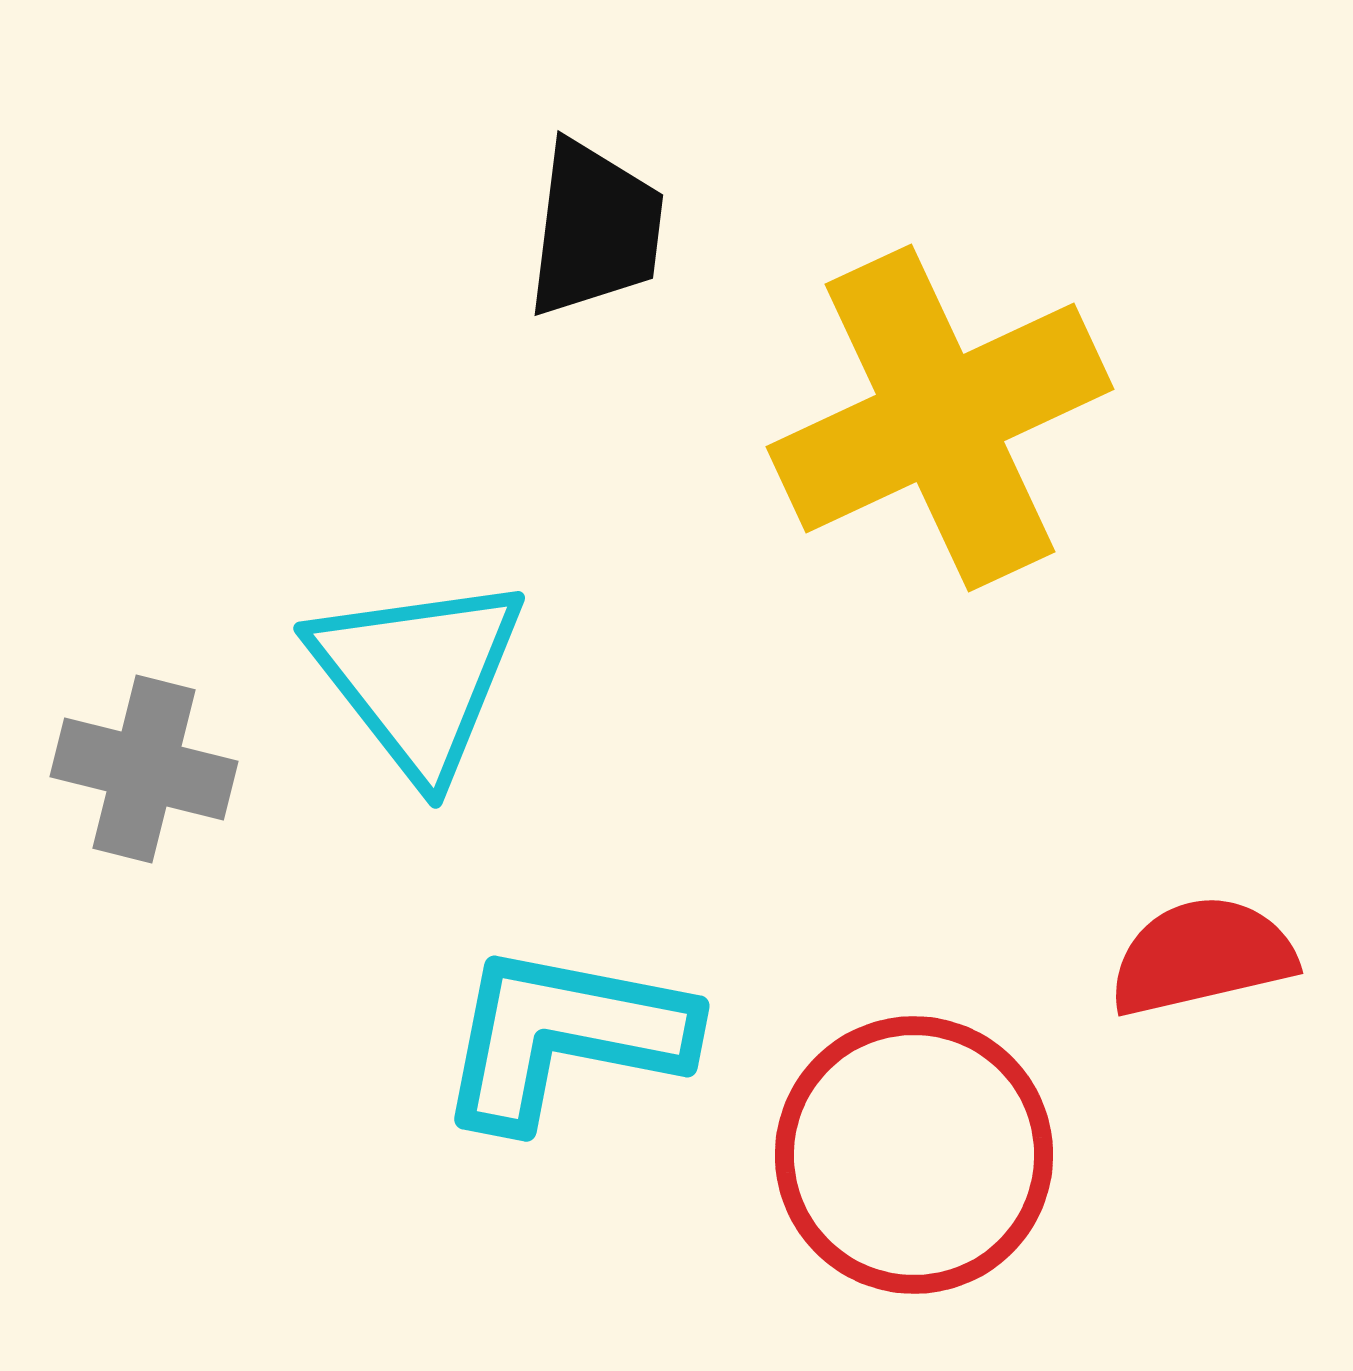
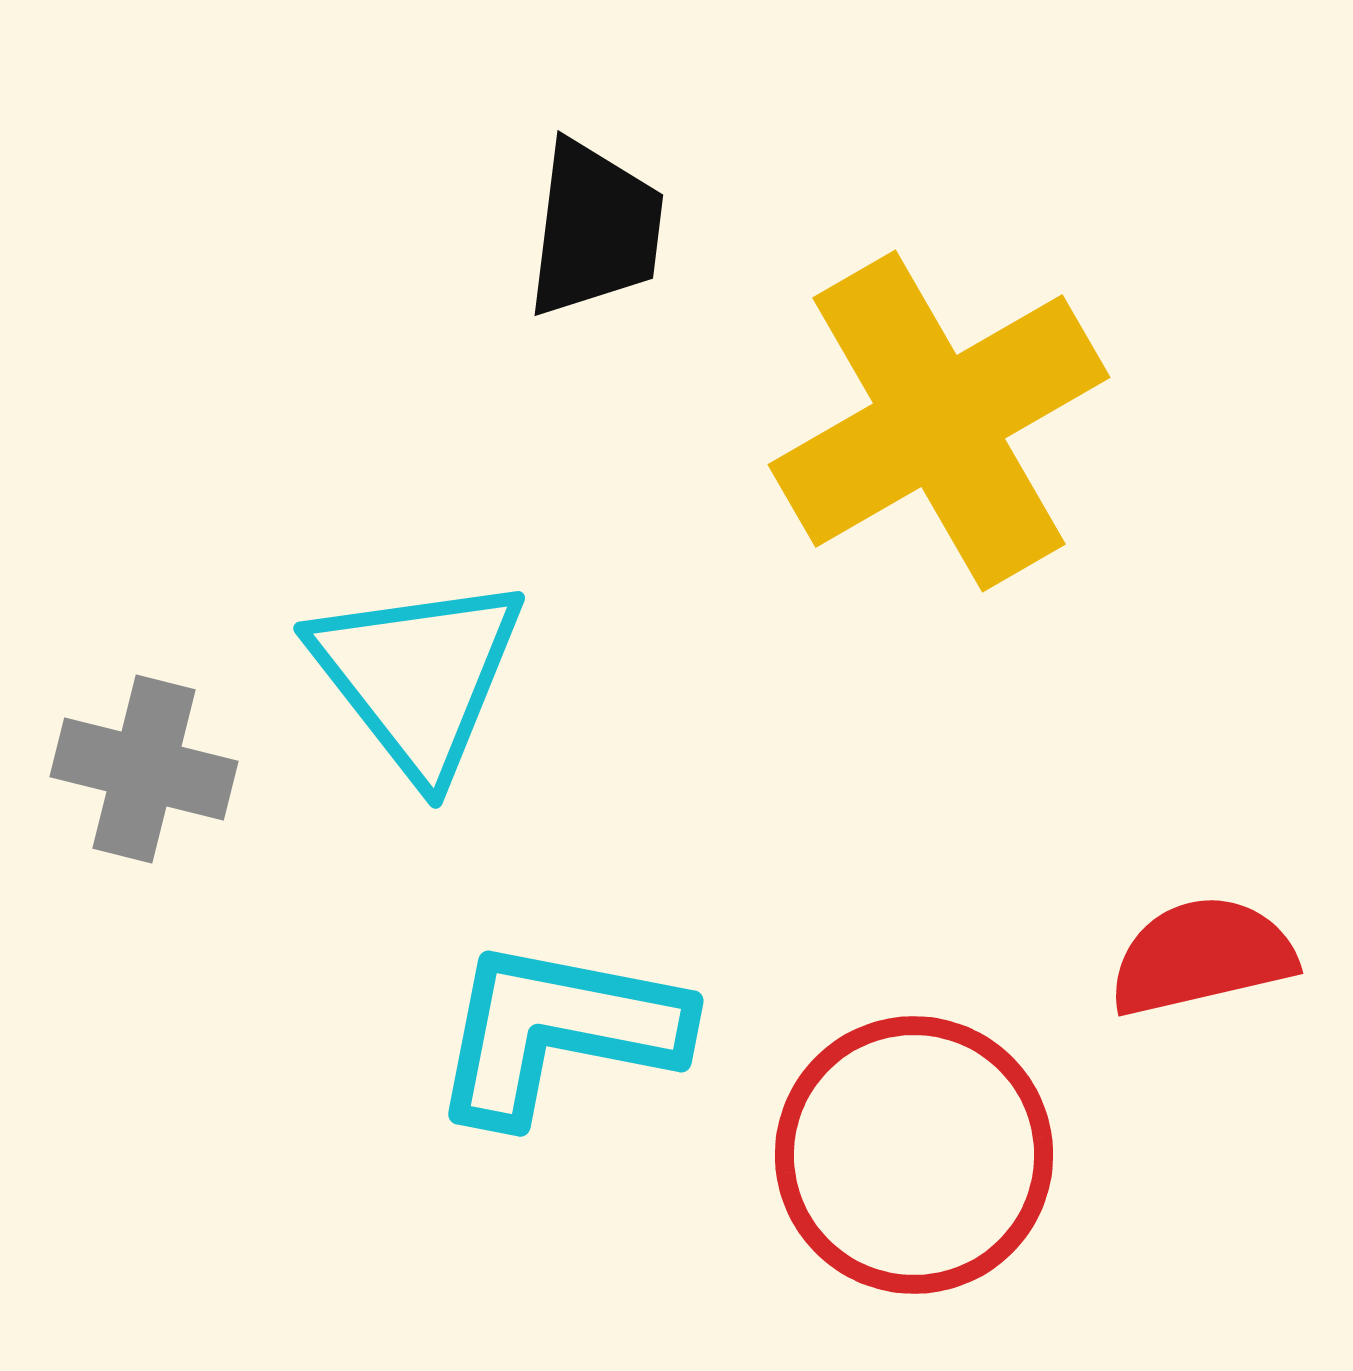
yellow cross: moved 1 px left, 3 px down; rotated 5 degrees counterclockwise
cyan L-shape: moved 6 px left, 5 px up
